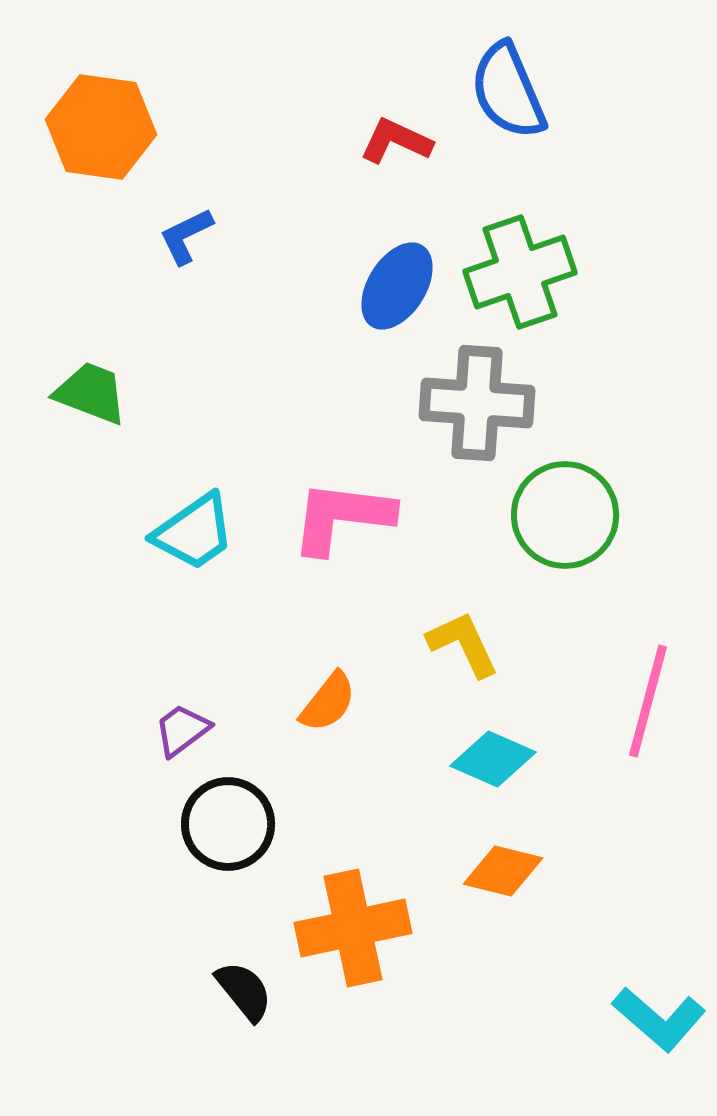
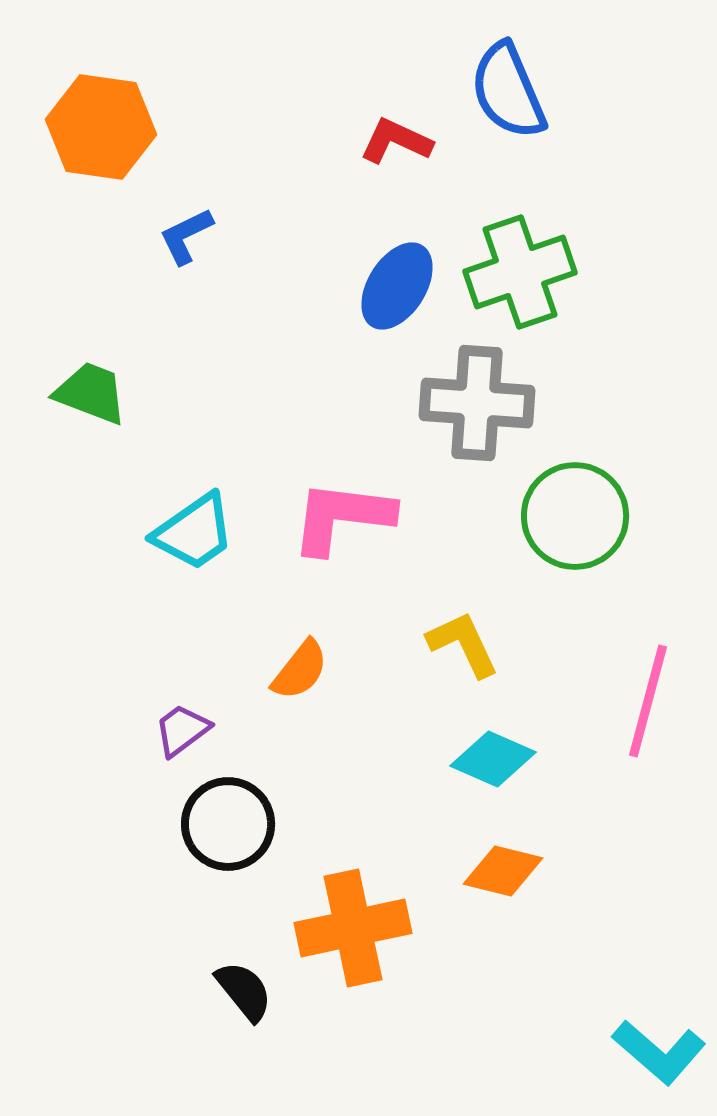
green circle: moved 10 px right, 1 px down
orange semicircle: moved 28 px left, 32 px up
cyan L-shape: moved 33 px down
